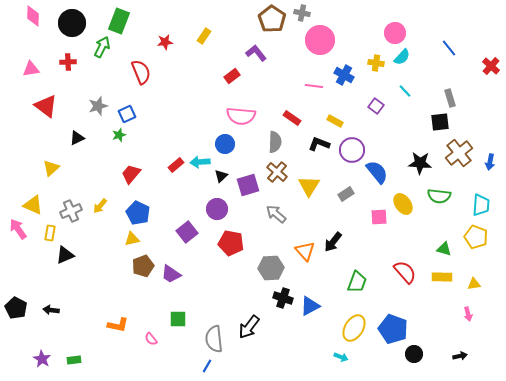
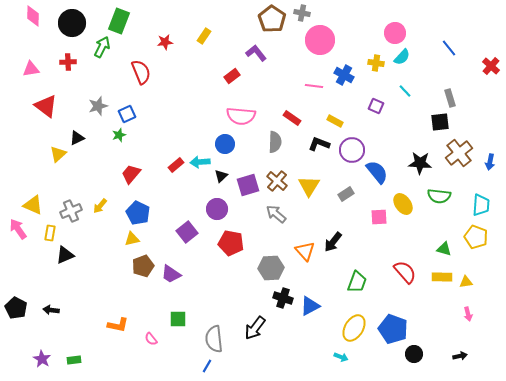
purple square at (376, 106): rotated 14 degrees counterclockwise
yellow triangle at (51, 168): moved 7 px right, 14 px up
brown cross at (277, 172): moved 9 px down
yellow triangle at (474, 284): moved 8 px left, 2 px up
black arrow at (249, 327): moved 6 px right, 1 px down
